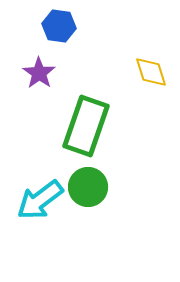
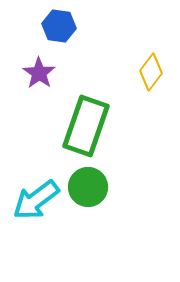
yellow diamond: rotated 54 degrees clockwise
cyan arrow: moved 4 px left
